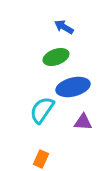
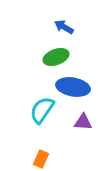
blue ellipse: rotated 24 degrees clockwise
